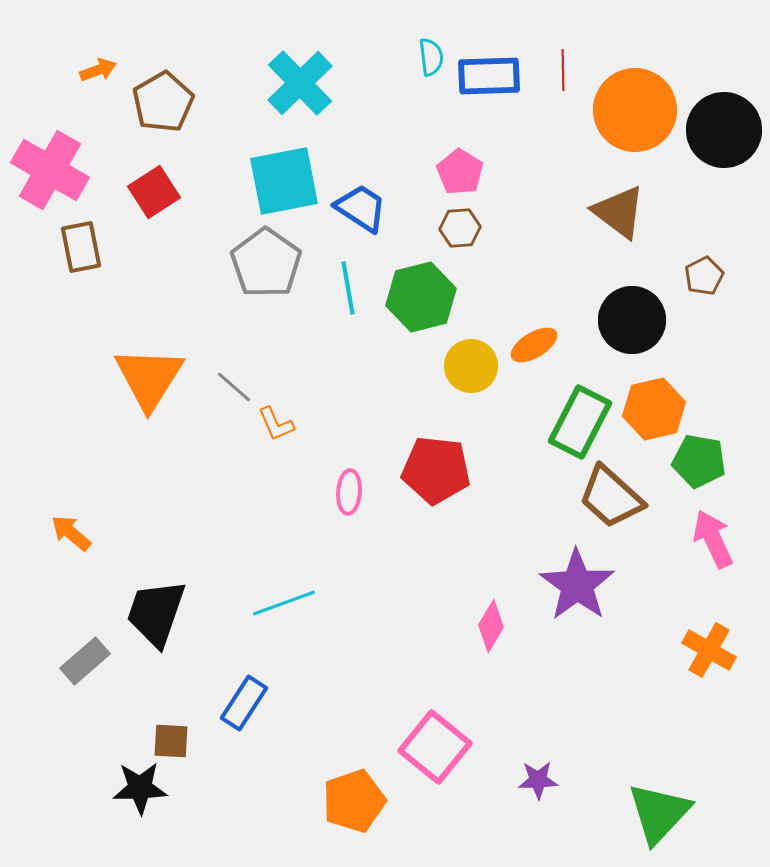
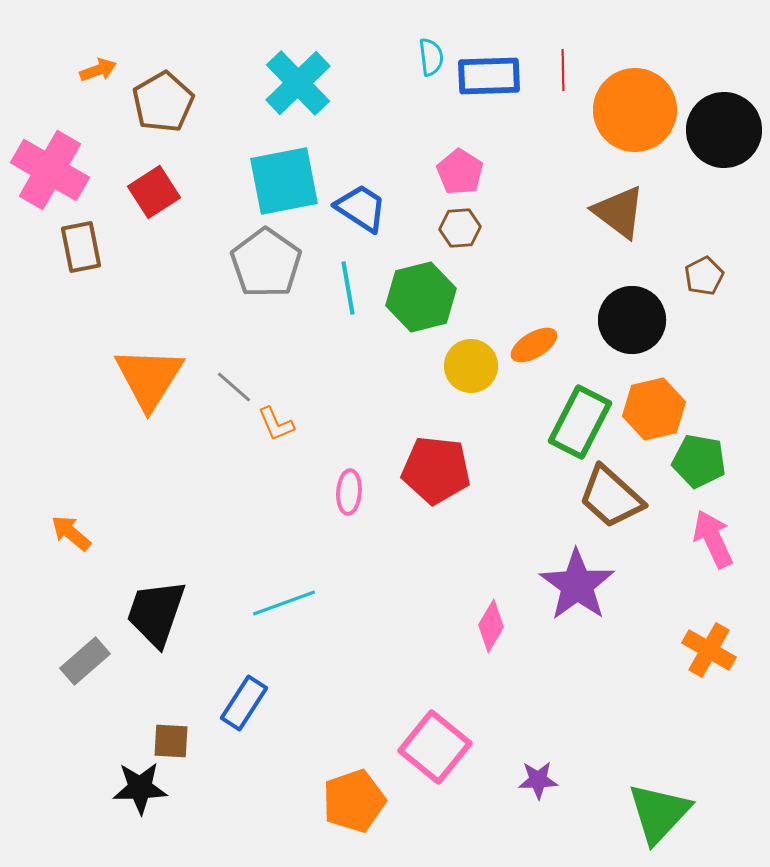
cyan cross at (300, 83): moved 2 px left
